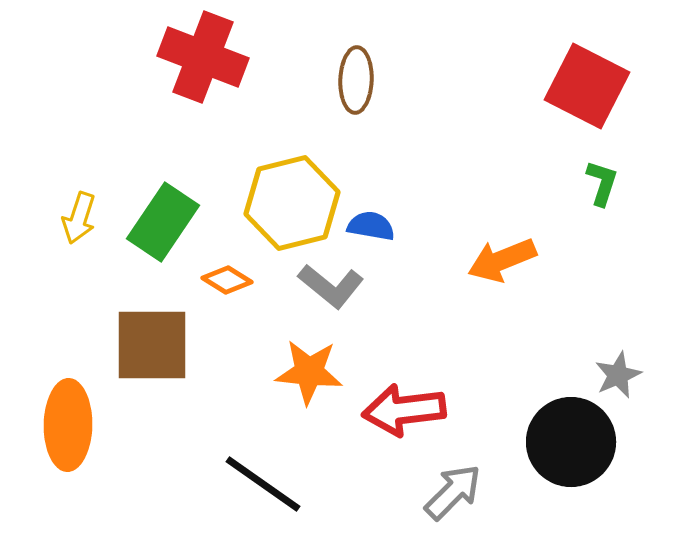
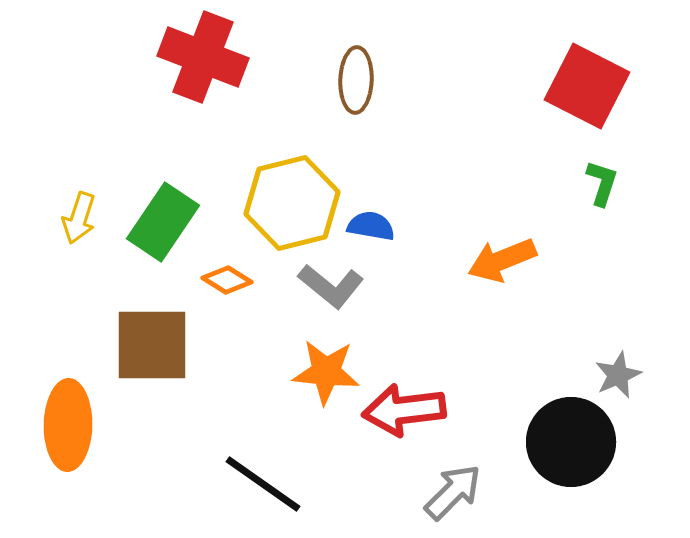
orange star: moved 17 px right
